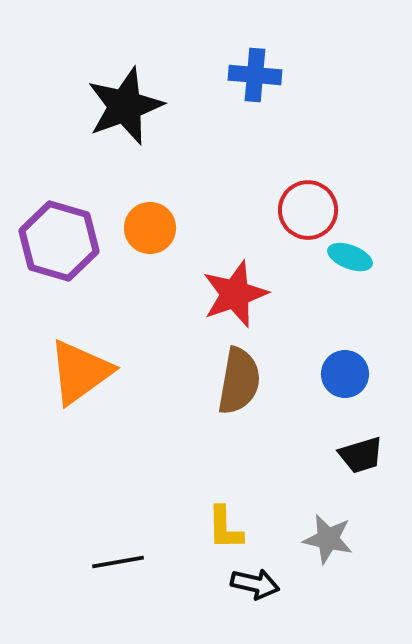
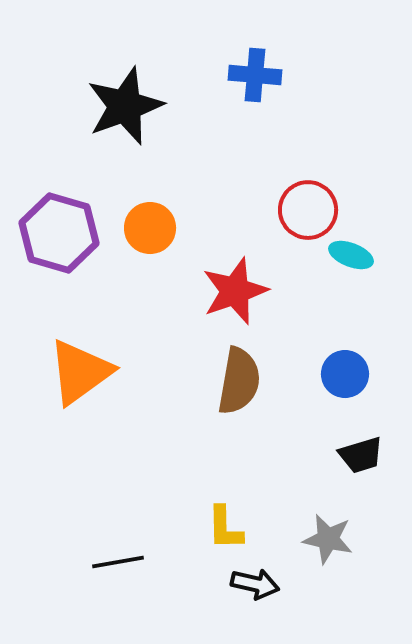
purple hexagon: moved 8 px up
cyan ellipse: moved 1 px right, 2 px up
red star: moved 3 px up
